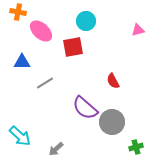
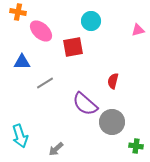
cyan circle: moved 5 px right
red semicircle: rotated 42 degrees clockwise
purple semicircle: moved 4 px up
cyan arrow: rotated 30 degrees clockwise
green cross: moved 1 px up; rotated 24 degrees clockwise
